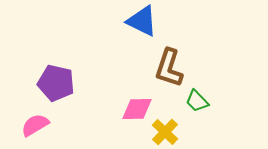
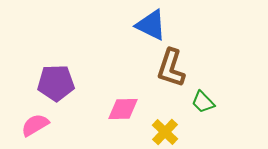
blue triangle: moved 9 px right, 4 px down
brown L-shape: moved 2 px right
purple pentagon: rotated 15 degrees counterclockwise
green trapezoid: moved 6 px right, 1 px down
pink diamond: moved 14 px left
